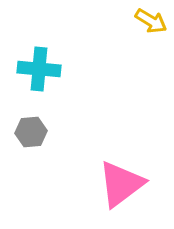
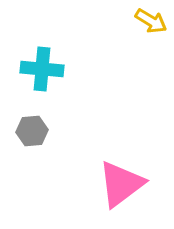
cyan cross: moved 3 px right
gray hexagon: moved 1 px right, 1 px up
